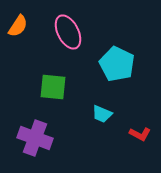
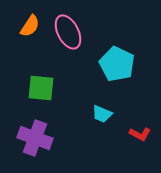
orange semicircle: moved 12 px right
green square: moved 12 px left, 1 px down
